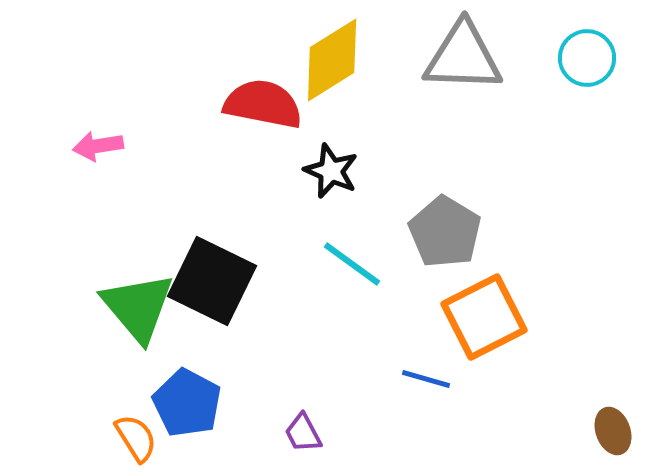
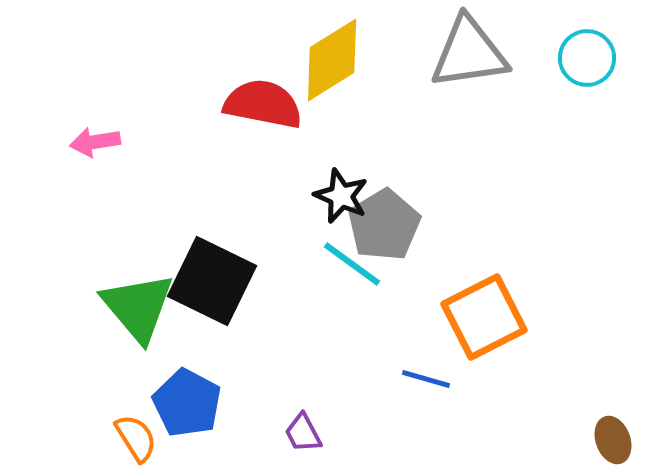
gray triangle: moved 6 px right, 4 px up; rotated 10 degrees counterclockwise
pink arrow: moved 3 px left, 4 px up
black star: moved 10 px right, 25 px down
gray pentagon: moved 61 px left, 7 px up; rotated 10 degrees clockwise
brown ellipse: moved 9 px down
